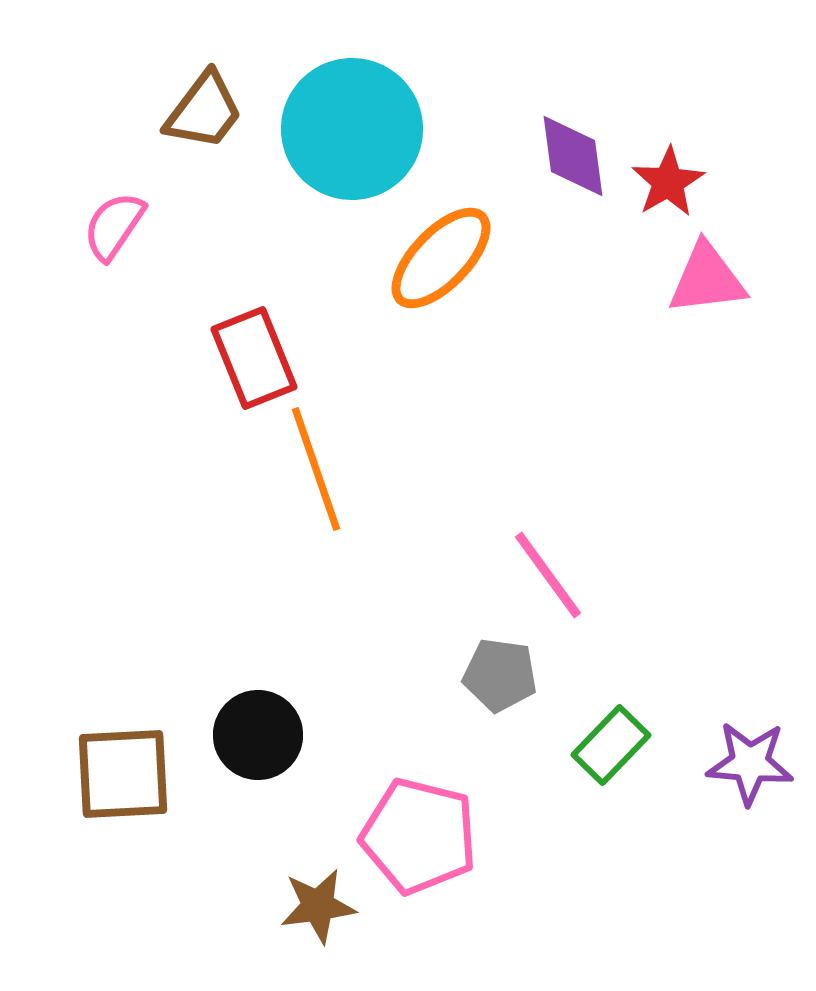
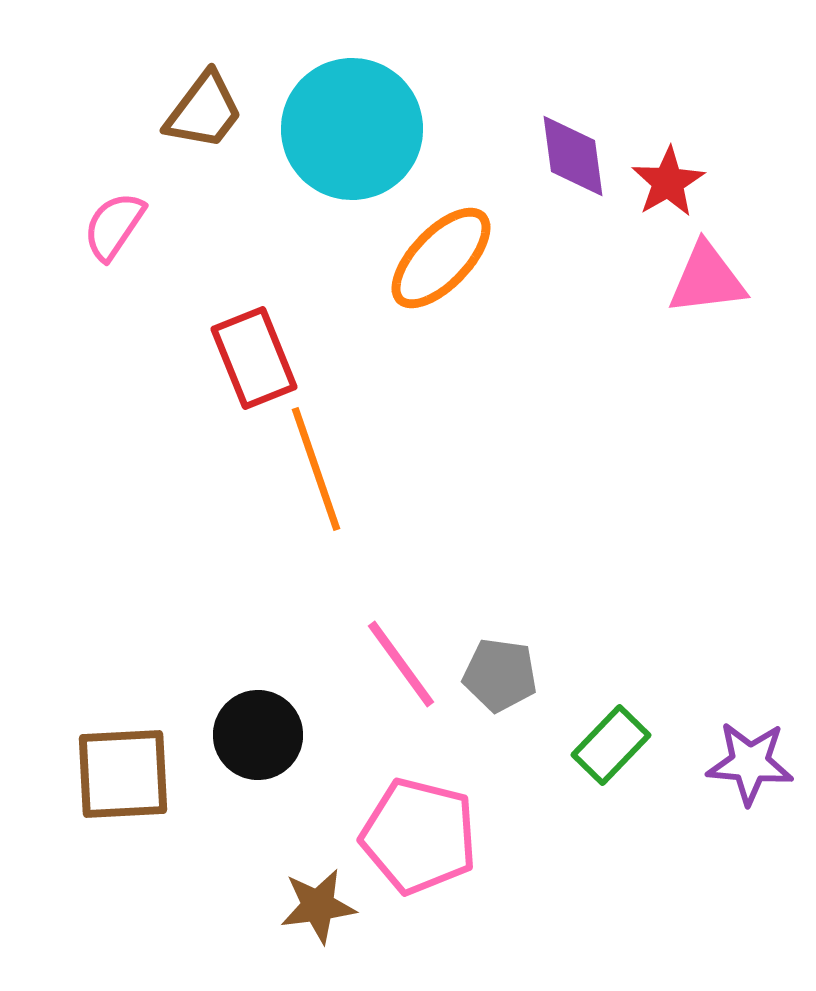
pink line: moved 147 px left, 89 px down
